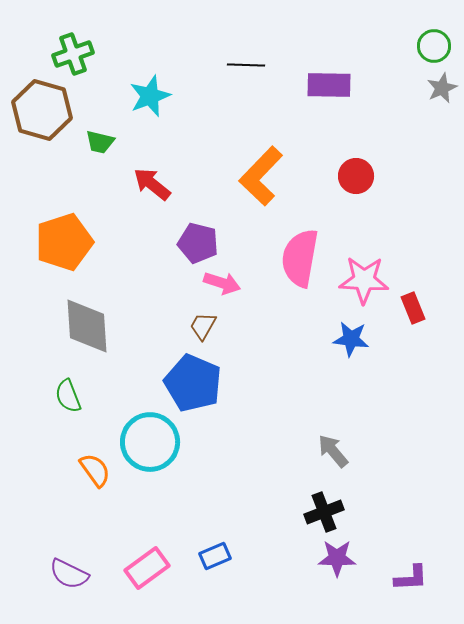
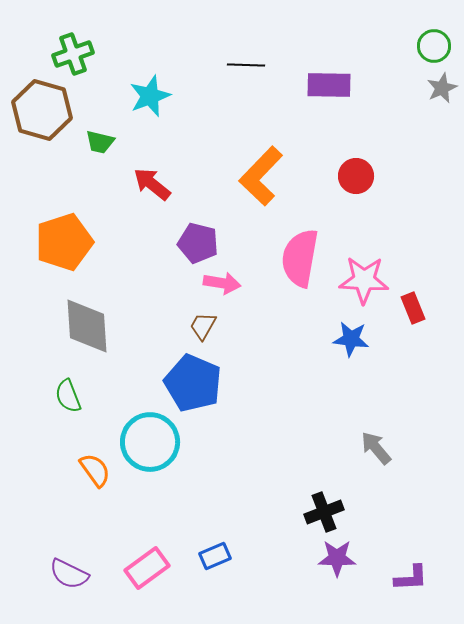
pink arrow: rotated 9 degrees counterclockwise
gray arrow: moved 43 px right, 3 px up
